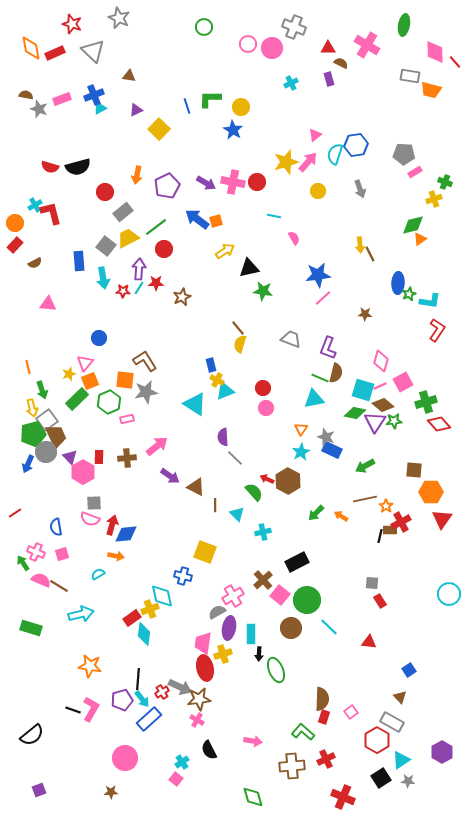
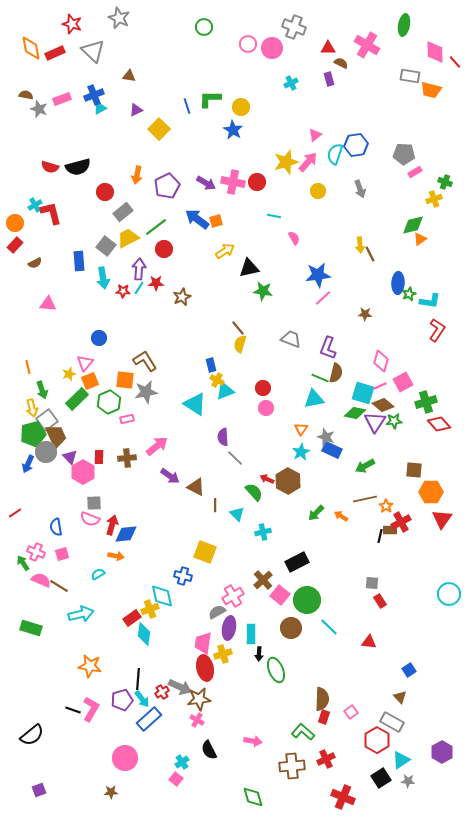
cyan square at (363, 390): moved 3 px down
